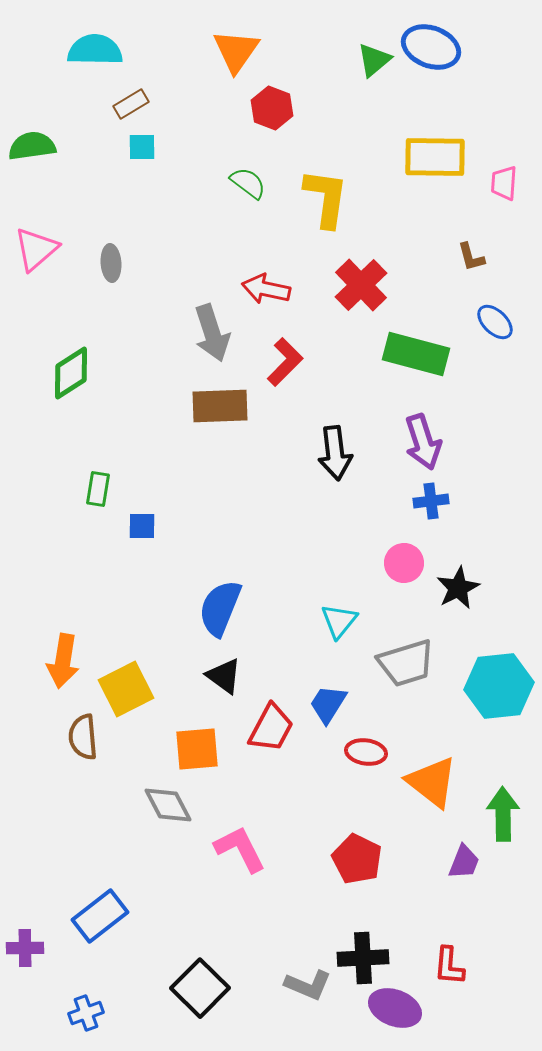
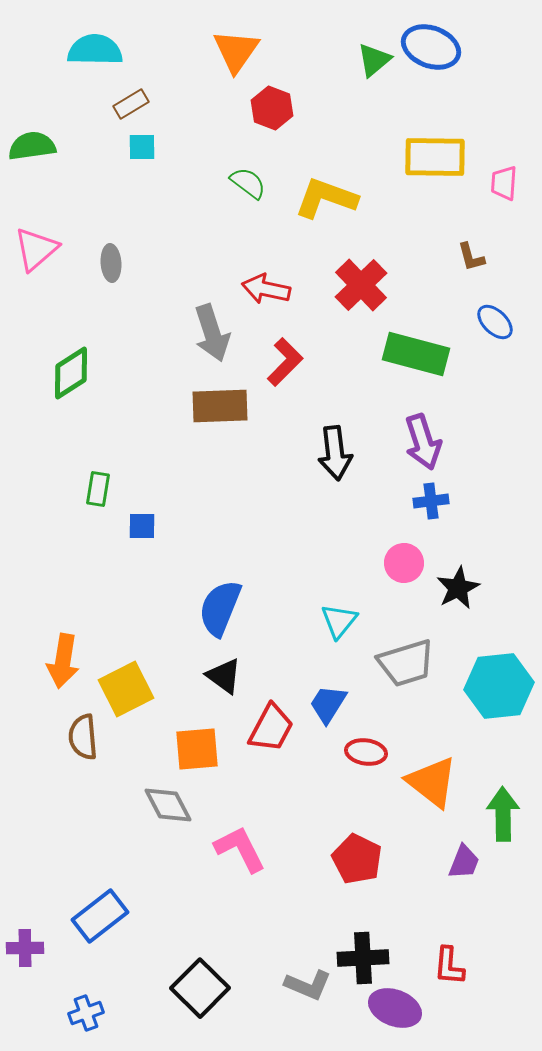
yellow L-shape at (326, 198): rotated 78 degrees counterclockwise
